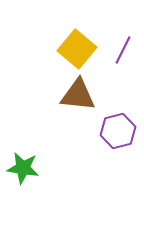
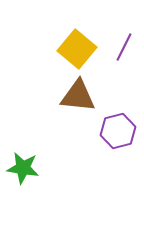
purple line: moved 1 px right, 3 px up
brown triangle: moved 1 px down
